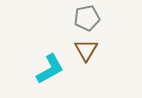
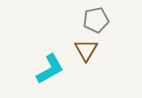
gray pentagon: moved 9 px right, 2 px down
